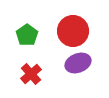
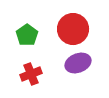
red circle: moved 2 px up
red cross: rotated 20 degrees clockwise
